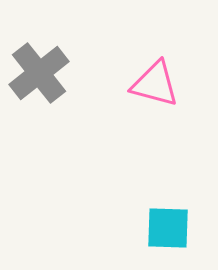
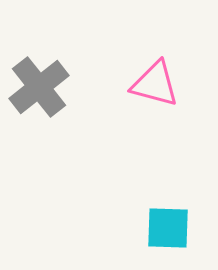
gray cross: moved 14 px down
